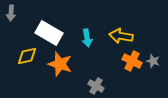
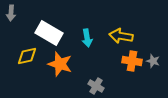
orange cross: rotated 18 degrees counterclockwise
